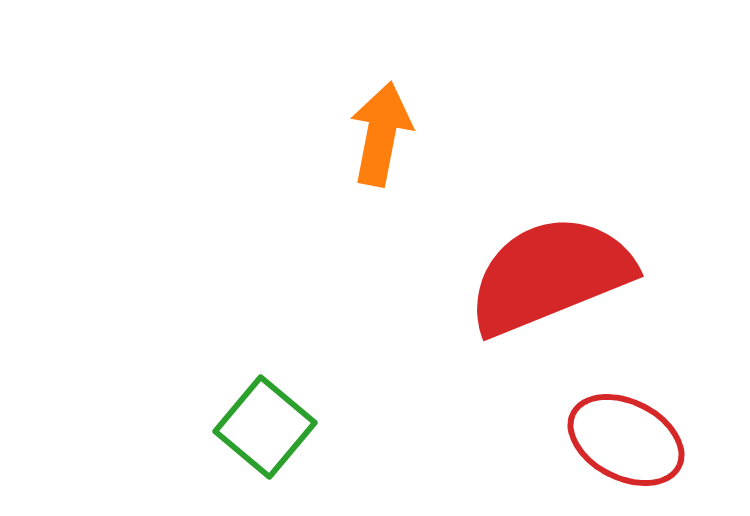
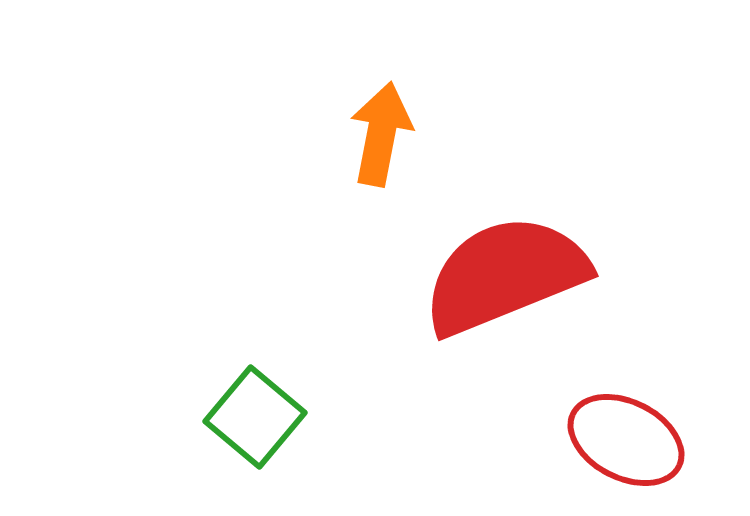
red semicircle: moved 45 px left
green square: moved 10 px left, 10 px up
